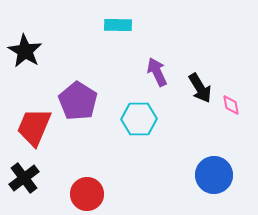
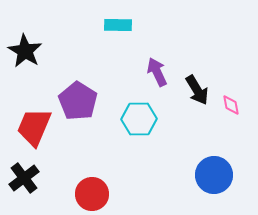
black arrow: moved 3 px left, 2 px down
red circle: moved 5 px right
